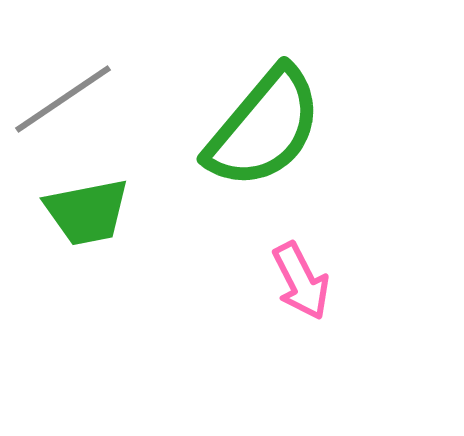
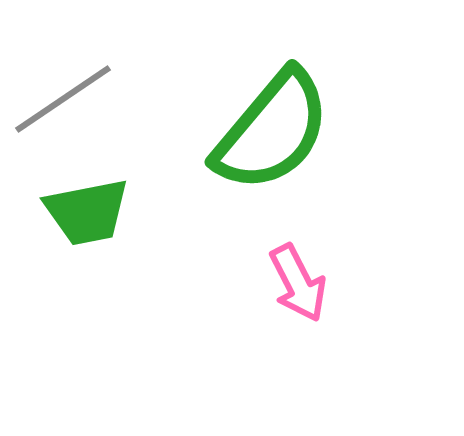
green semicircle: moved 8 px right, 3 px down
pink arrow: moved 3 px left, 2 px down
